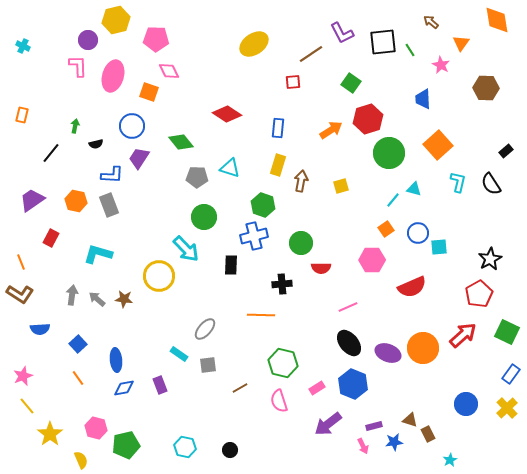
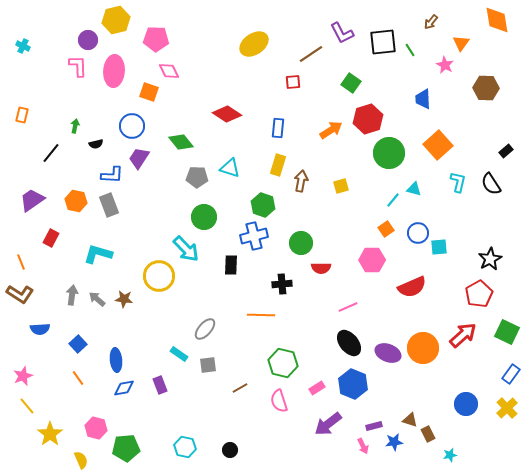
brown arrow at (431, 22): rotated 91 degrees counterclockwise
pink star at (441, 65): moved 4 px right
pink ellipse at (113, 76): moved 1 px right, 5 px up; rotated 12 degrees counterclockwise
green pentagon at (126, 445): moved 3 px down; rotated 8 degrees clockwise
cyan star at (450, 460): moved 5 px up; rotated 16 degrees clockwise
